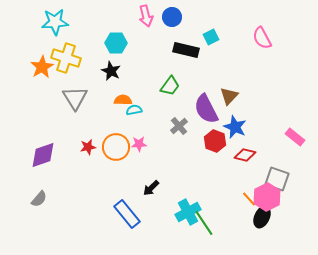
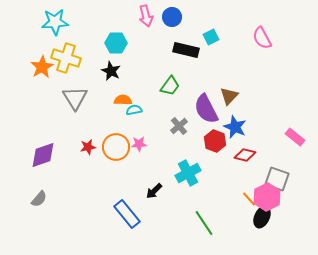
black arrow: moved 3 px right, 3 px down
cyan cross: moved 39 px up
